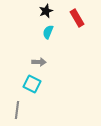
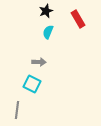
red rectangle: moved 1 px right, 1 px down
